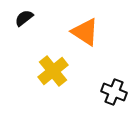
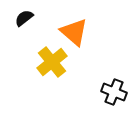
orange triangle: moved 11 px left; rotated 8 degrees clockwise
yellow cross: moved 1 px left, 9 px up
